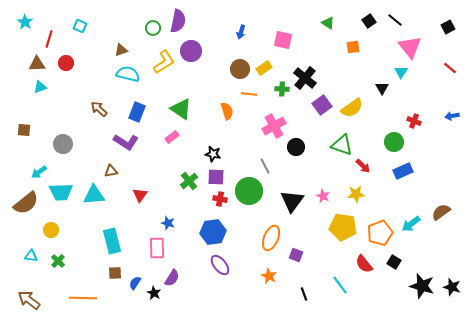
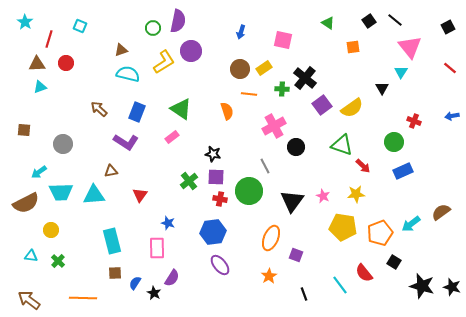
brown semicircle at (26, 203): rotated 12 degrees clockwise
red semicircle at (364, 264): moved 9 px down
orange star at (269, 276): rotated 14 degrees clockwise
